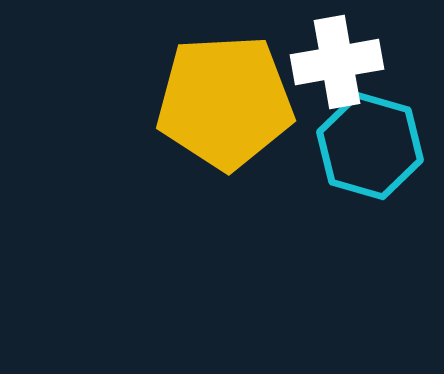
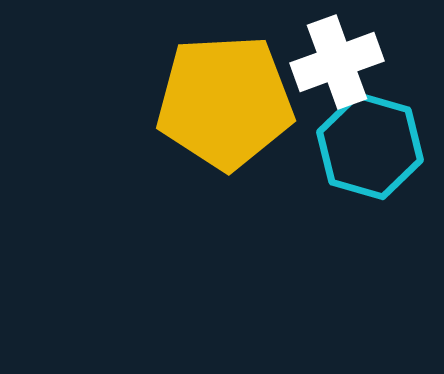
white cross: rotated 10 degrees counterclockwise
